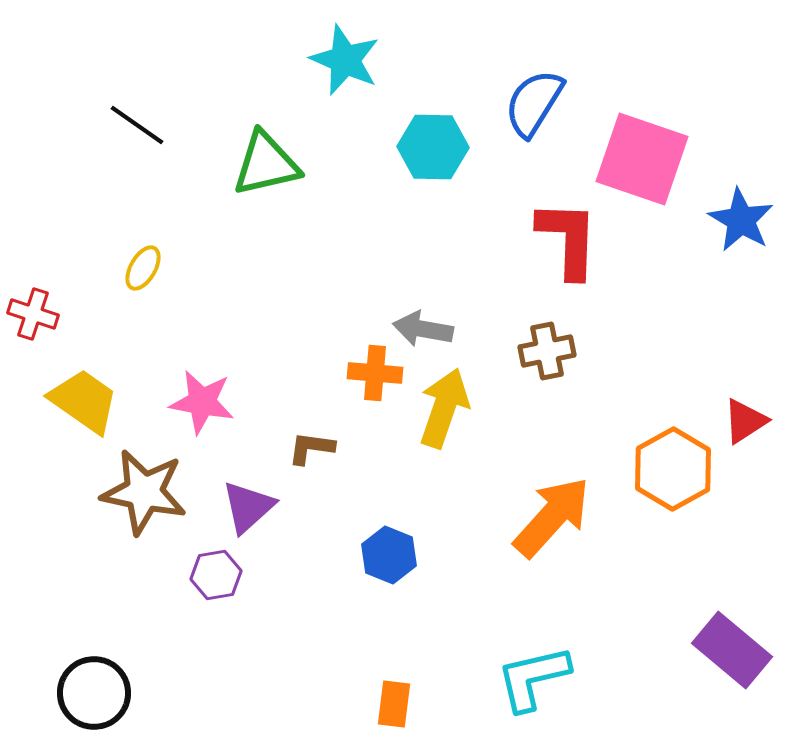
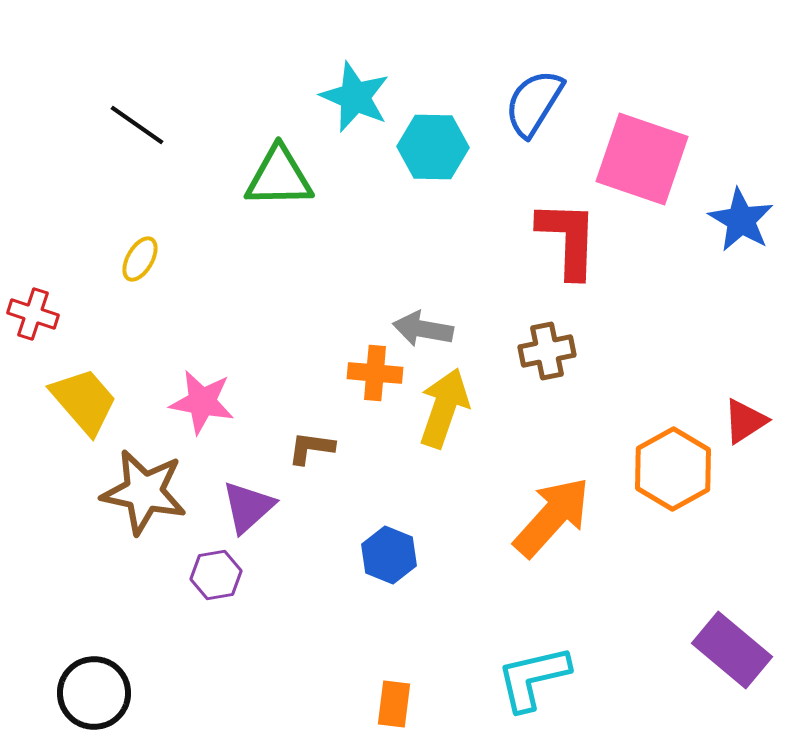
cyan star: moved 10 px right, 37 px down
green triangle: moved 13 px right, 13 px down; rotated 12 degrees clockwise
yellow ellipse: moved 3 px left, 9 px up
yellow trapezoid: rotated 14 degrees clockwise
